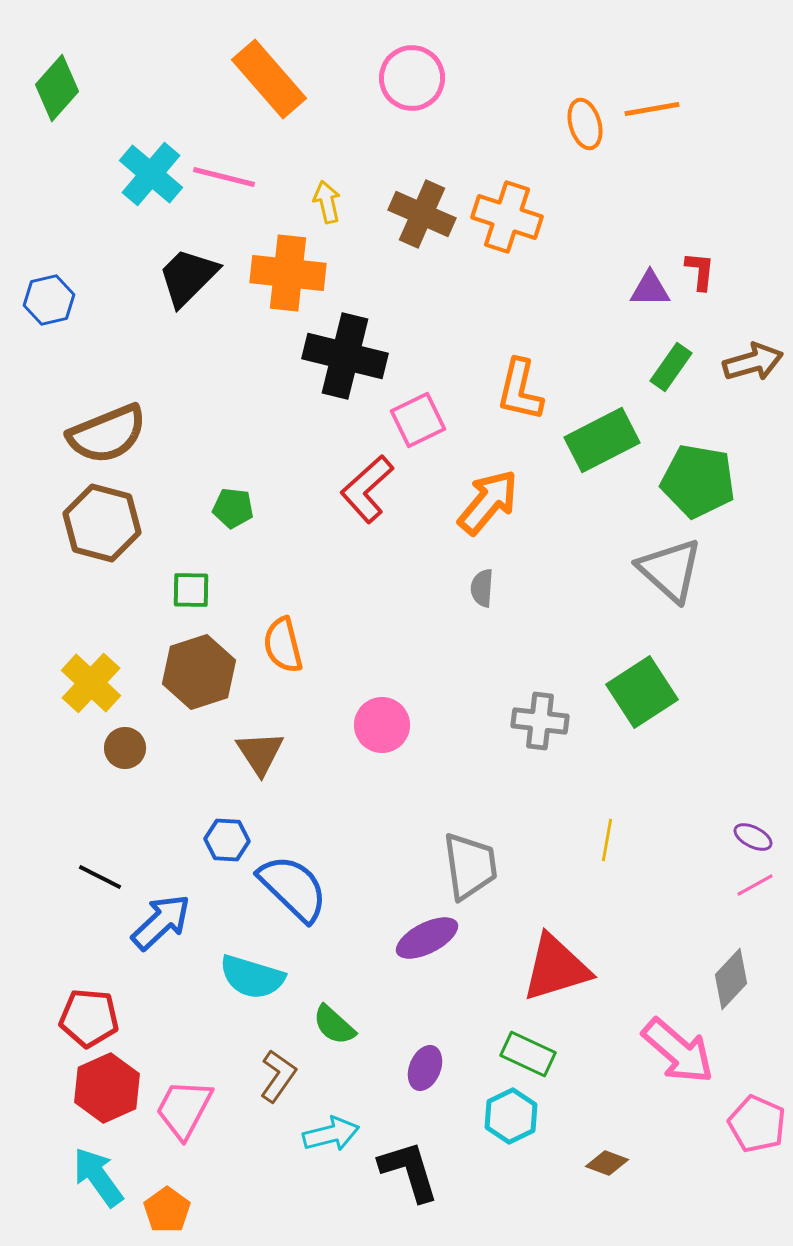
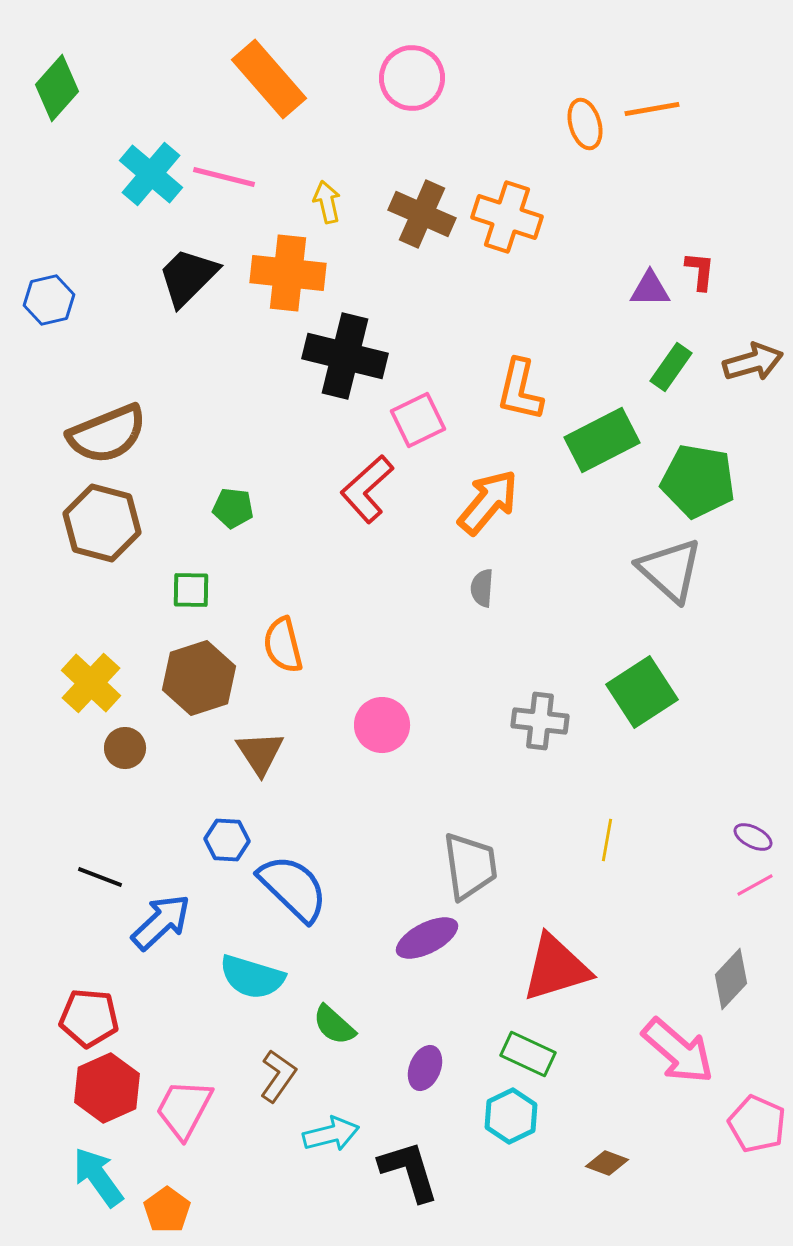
brown hexagon at (199, 672): moved 6 px down
black line at (100, 877): rotated 6 degrees counterclockwise
